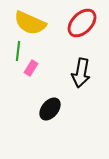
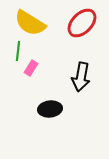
yellow semicircle: rotated 8 degrees clockwise
black arrow: moved 4 px down
black ellipse: rotated 45 degrees clockwise
